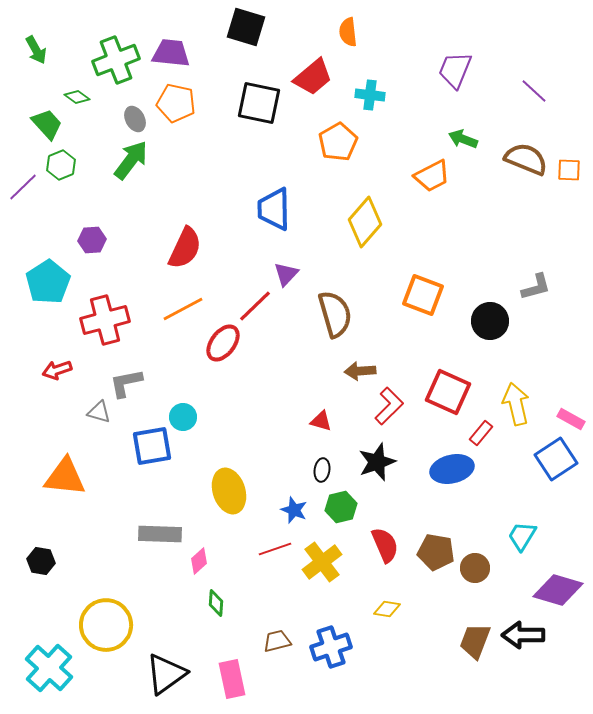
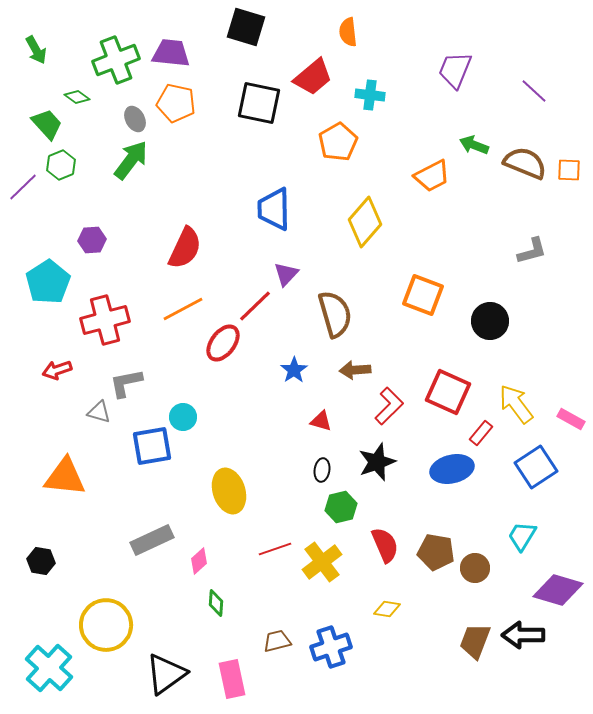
green arrow at (463, 139): moved 11 px right, 6 px down
brown semicircle at (526, 159): moved 1 px left, 4 px down
gray L-shape at (536, 287): moved 4 px left, 36 px up
brown arrow at (360, 371): moved 5 px left, 1 px up
yellow arrow at (516, 404): rotated 24 degrees counterclockwise
blue square at (556, 459): moved 20 px left, 8 px down
blue star at (294, 510): moved 140 px up; rotated 16 degrees clockwise
gray rectangle at (160, 534): moved 8 px left, 6 px down; rotated 27 degrees counterclockwise
